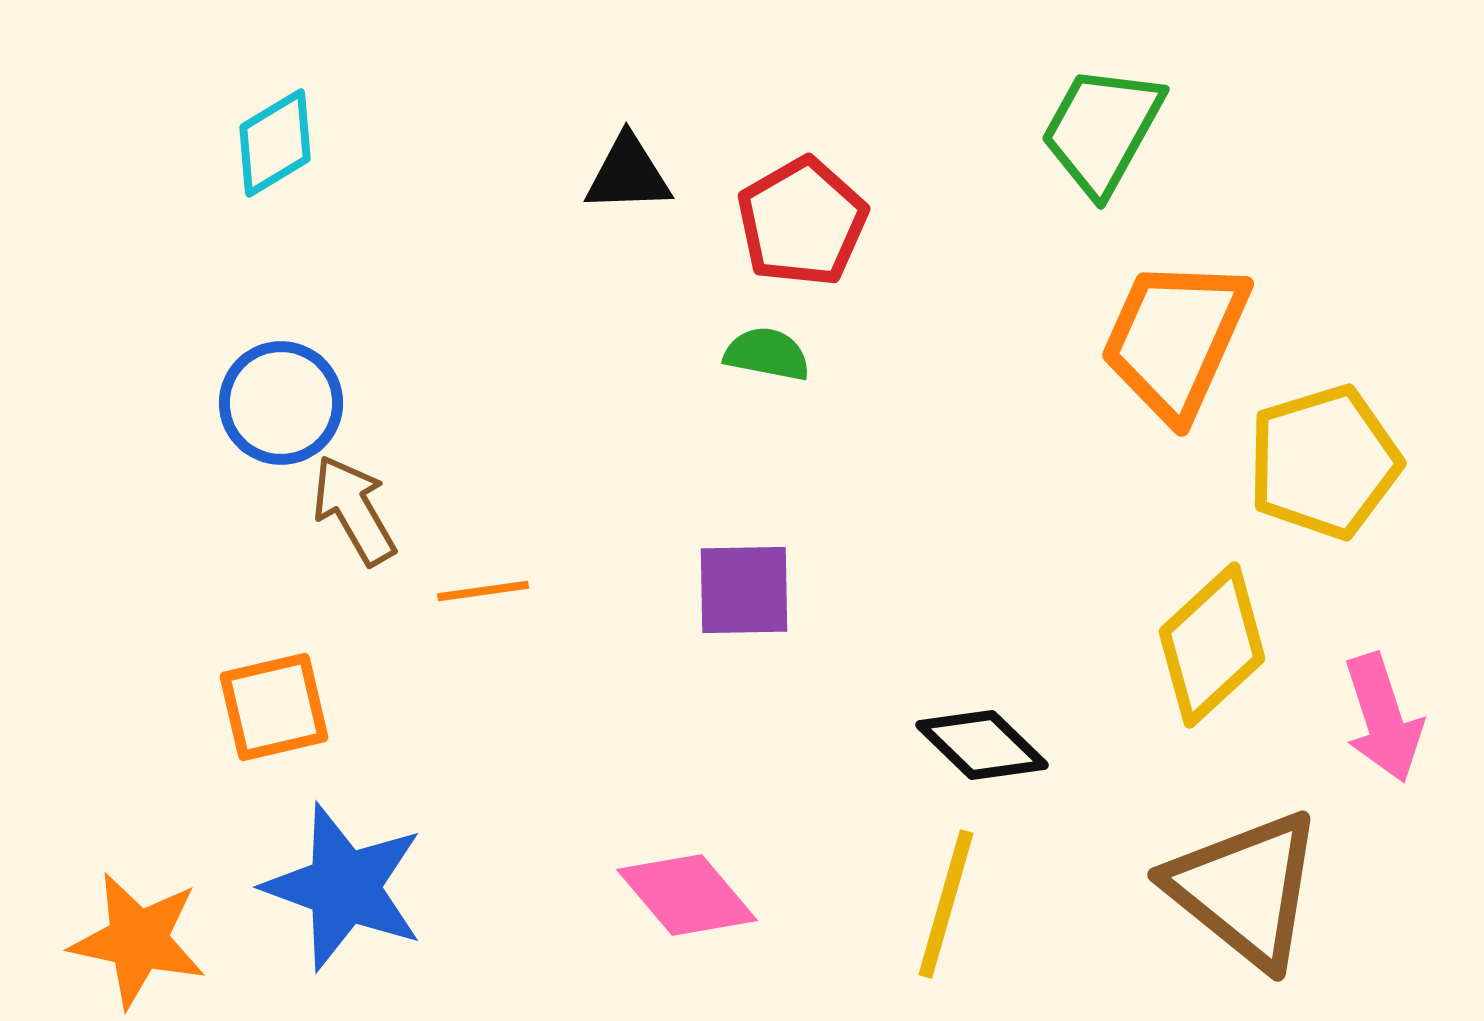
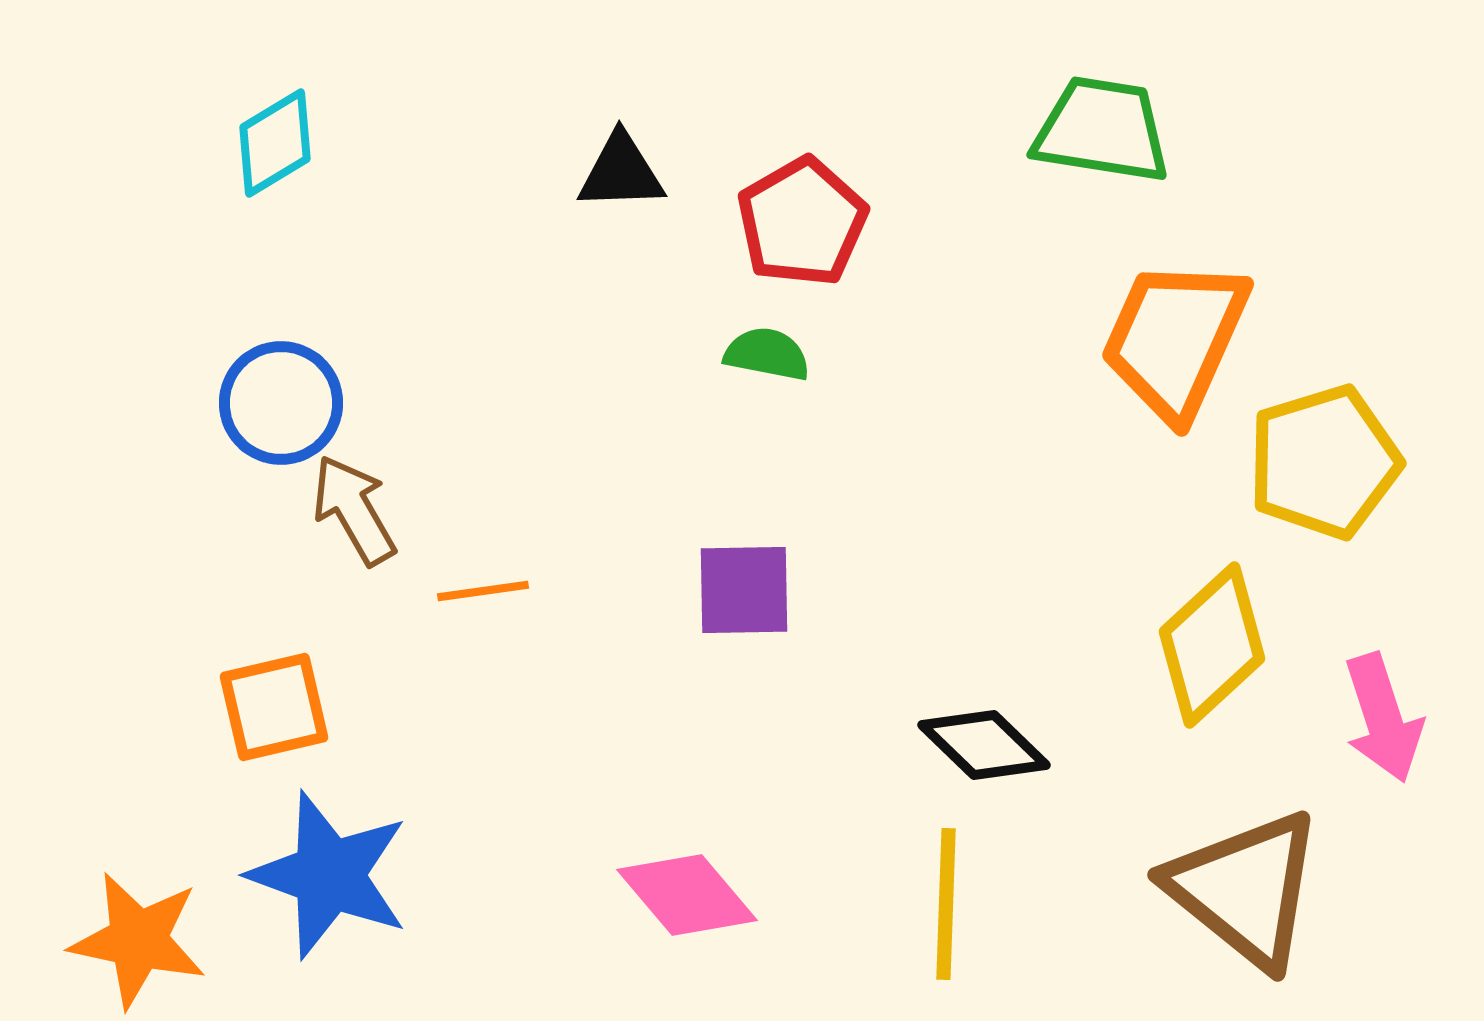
green trapezoid: rotated 70 degrees clockwise
black triangle: moved 7 px left, 2 px up
black diamond: moved 2 px right
blue star: moved 15 px left, 12 px up
yellow line: rotated 14 degrees counterclockwise
